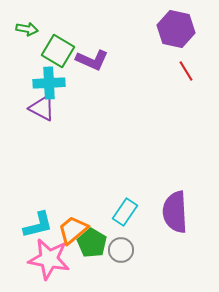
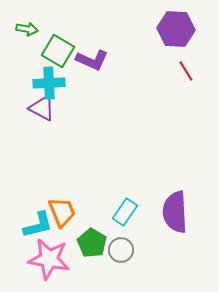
purple hexagon: rotated 9 degrees counterclockwise
orange trapezoid: moved 11 px left, 18 px up; rotated 108 degrees clockwise
